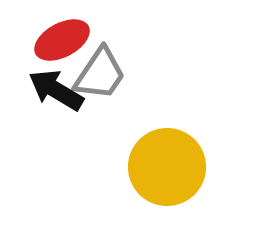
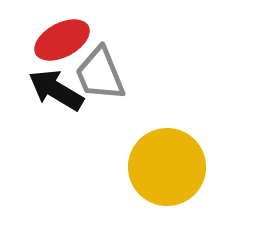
gray trapezoid: rotated 124 degrees clockwise
